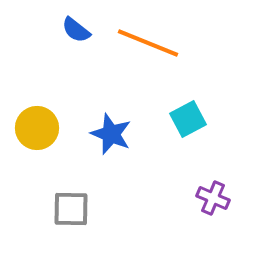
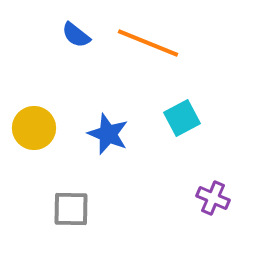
blue semicircle: moved 5 px down
cyan square: moved 6 px left, 1 px up
yellow circle: moved 3 px left
blue star: moved 3 px left
